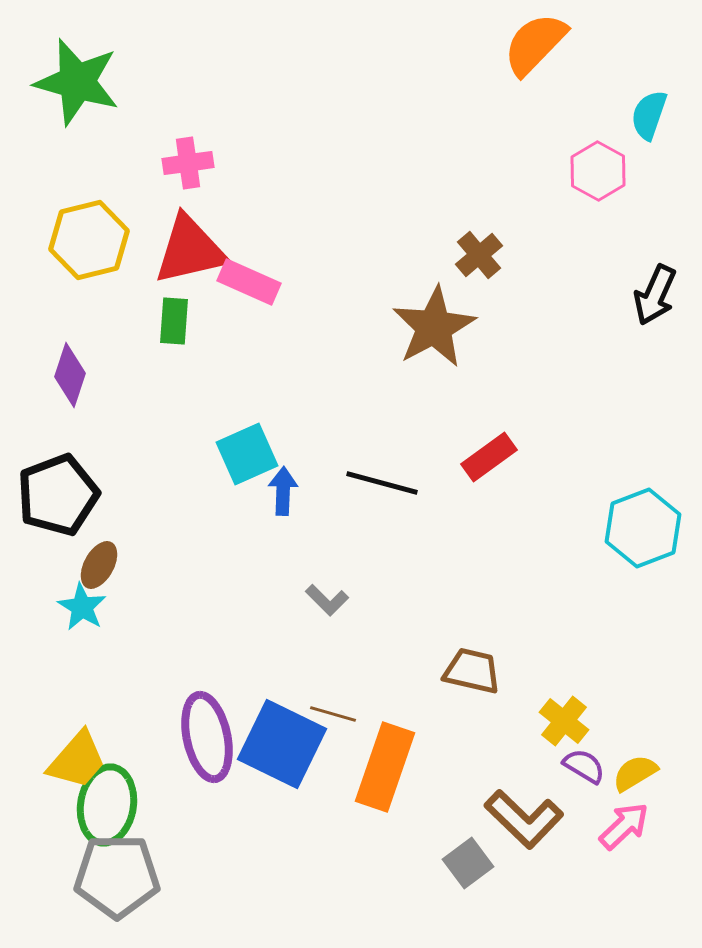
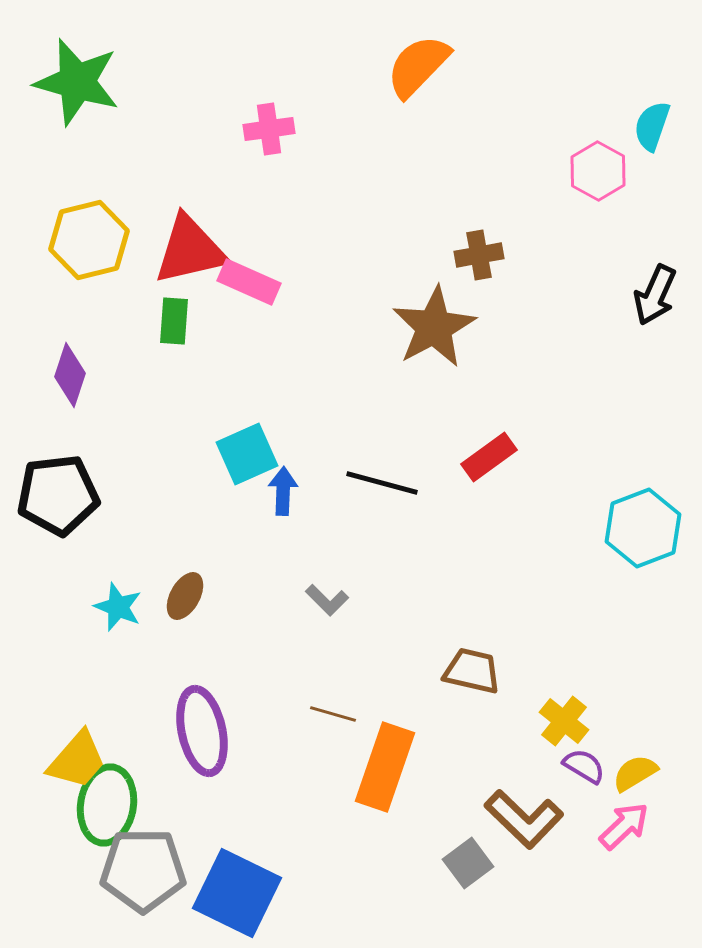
orange semicircle: moved 117 px left, 22 px down
cyan semicircle: moved 3 px right, 11 px down
pink cross: moved 81 px right, 34 px up
brown cross: rotated 30 degrees clockwise
black pentagon: rotated 14 degrees clockwise
brown ellipse: moved 86 px right, 31 px down
cyan star: moved 36 px right; rotated 9 degrees counterclockwise
purple ellipse: moved 5 px left, 6 px up
blue square: moved 45 px left, 149 px down
gray pentagon: moved 26 px right, 6 px up
